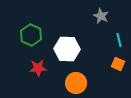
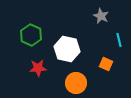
white hexagon: rotated 10 degrees clockwise
orange square: moved 12 px left
